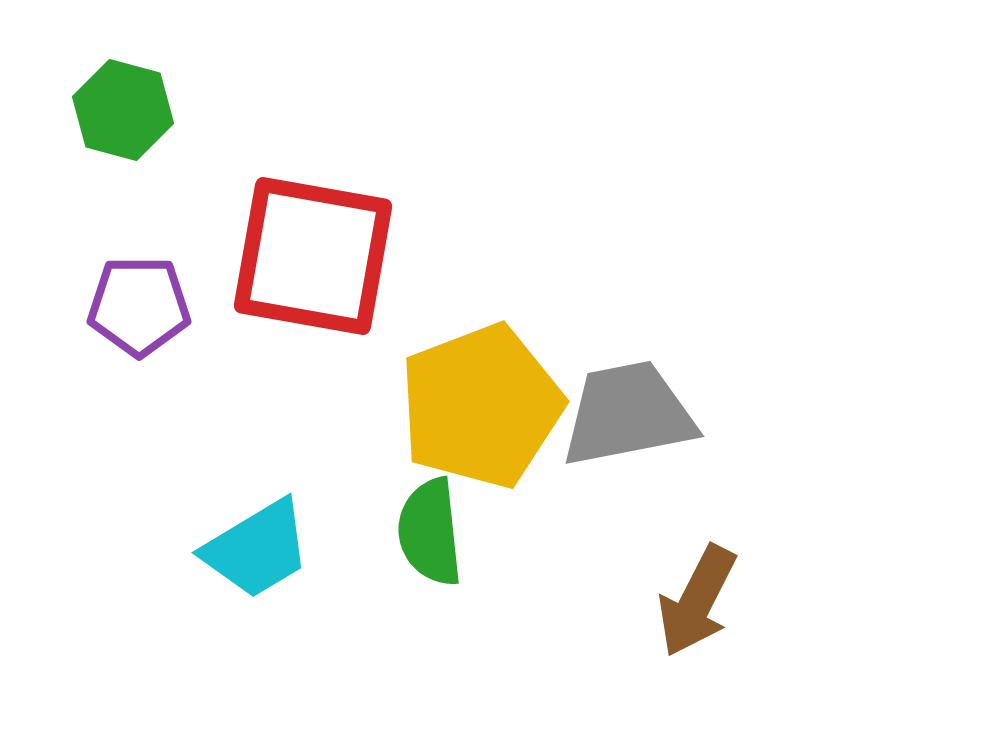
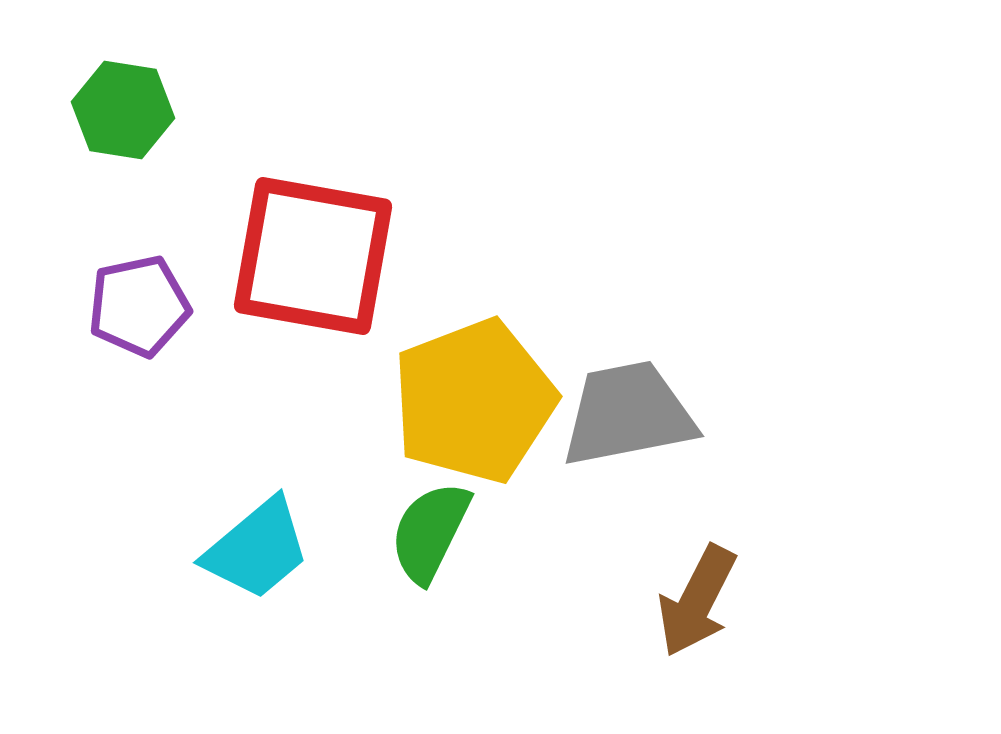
green hexagon: rotated 6 degrees counterclockwise
purple pentagon: rotated 12 degrees counterclockwise
yellow pentagon: moved 7 px left, 5 px up
green semicircle: rotated 32 degrees clockwise
cyan trapezoid: rotated 9 degrees counterclockwise
